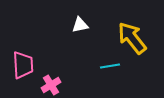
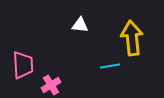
white triangle: rotated 18 degrees clockwise
yellow arrow: rotated 32 degrees clockwise
